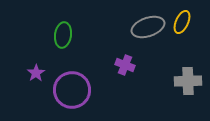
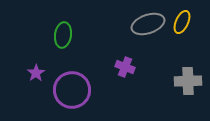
gray ellipse: moved 3 px up
purple cross: moved 2 px down
